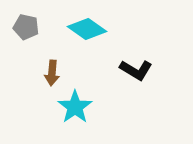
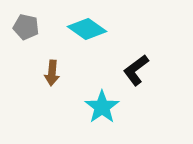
black L-shape: rotated 112 degrees clockwise
cyan star: moved 27 px right
